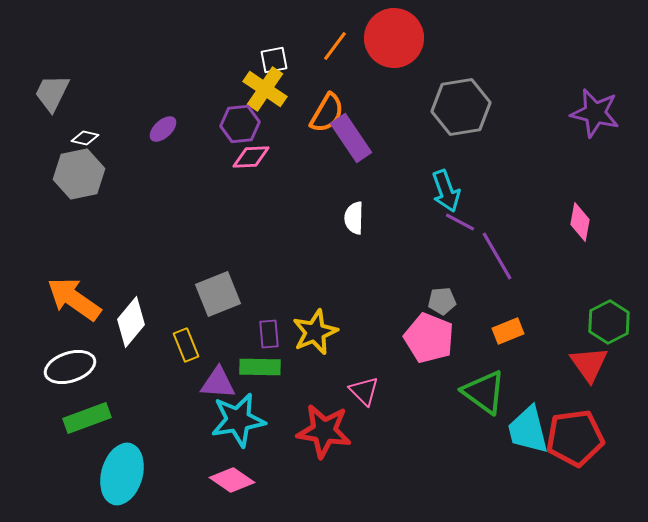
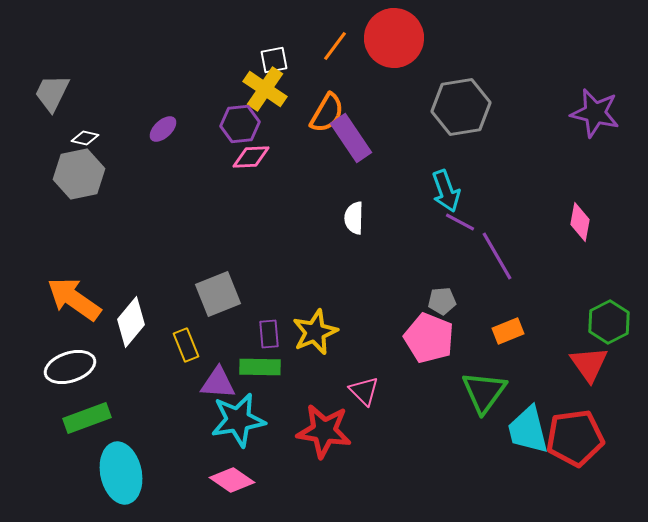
green triangle at (484, 392): rotated 30 degrees clockwise
cyan ellipse at (122, 474): moved 1 px left, 1 px up; rotated 28 degrees counterclockwise
